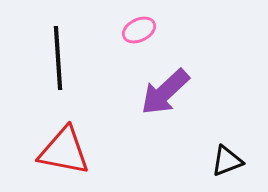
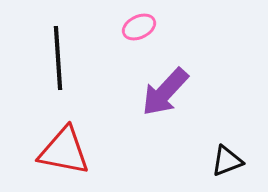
pink ellipse: moved 3 px up
purple arrow: rotated 4 degrees counterclockwise
